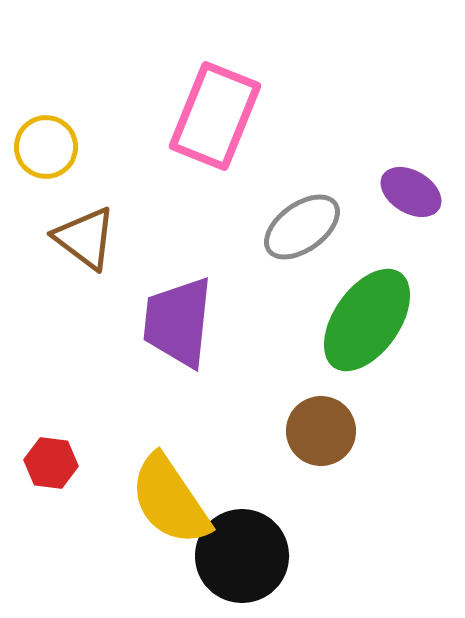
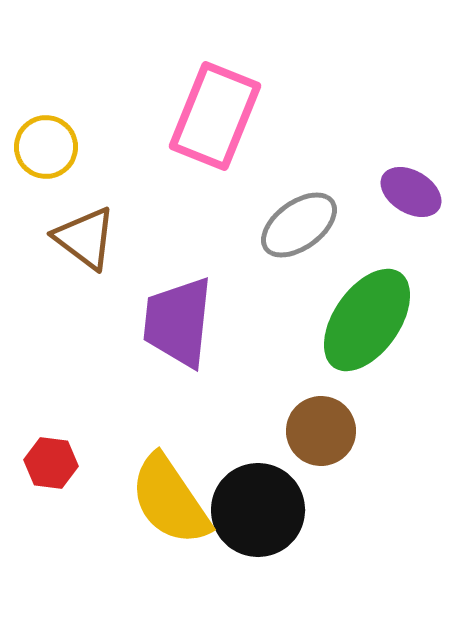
gray ellipse: moved 3 px left, 2 px up
black circle: moved 16 px right, 46 px up
